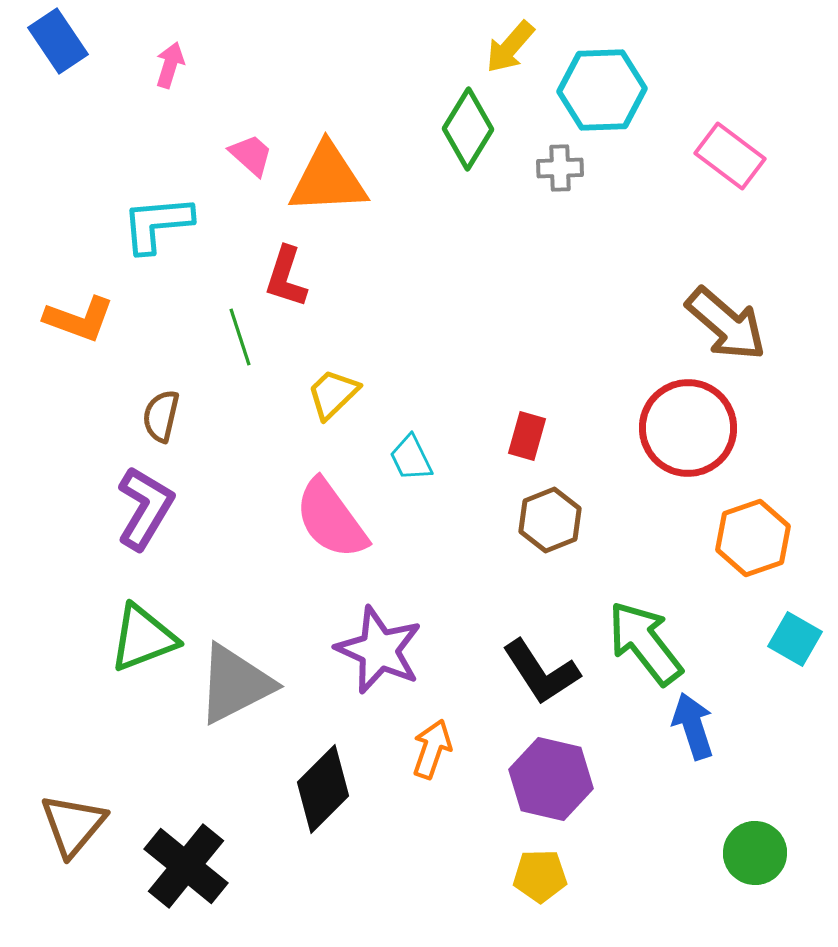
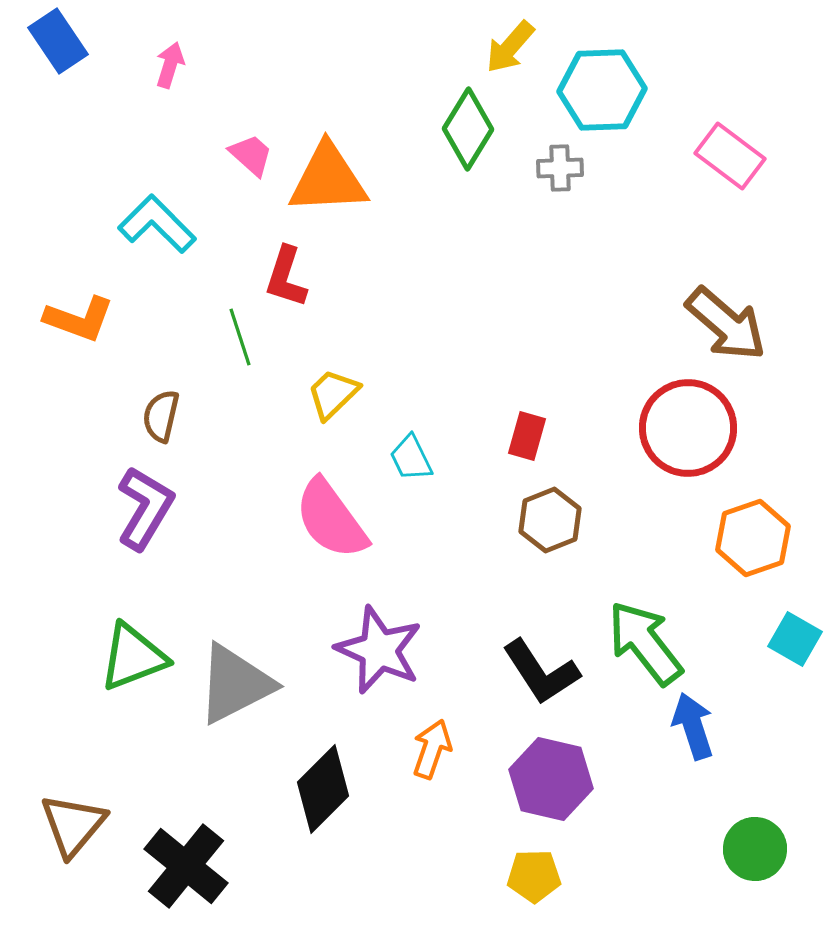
cyan L-shape: rotated 50 degrees clockwise
green triangle: moved 10 px left, 19 px down
green circle: moved 4 px up
yellow pentagon: moved 6 px left
